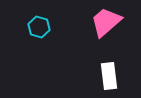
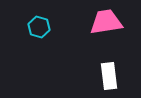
pink trapezoid: rotated 32 degrees clockwise
